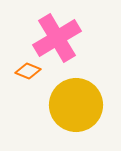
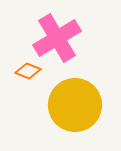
yellow circle: moved 1 px left
